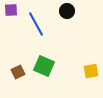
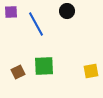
purple square: moved 2 px down
green square: rotated 25 degrees counterclockwise
